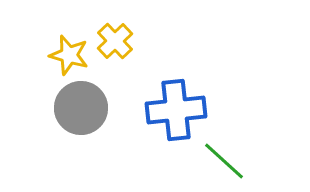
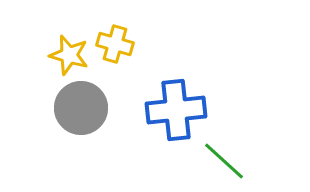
yellow cross: moved 3 px down; rotated 30 degrees counterclockwise
